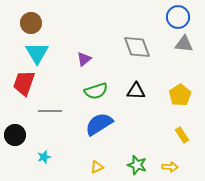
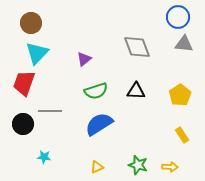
cyan triangle: rotated 15 degrees clockwise
black circle: moved 8 px right, 11 px up
cyan star: rotated 24 degrees clockwise
green star: moved 1 px right
